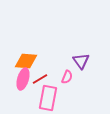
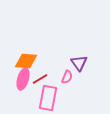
purple triangle: moved 2 px left, 2 px down
